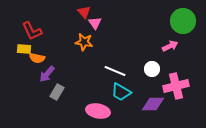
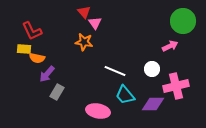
cyan trapezoid: moved 4 px right, 3 px down; rotated 20 degrees clockwise
